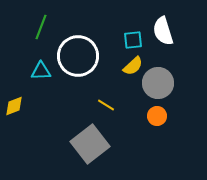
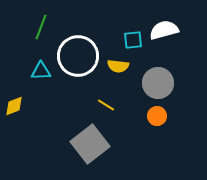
white semicircle: moved 1 px right, 1 px up; rotated 92 degrees clockwise
yellow semicircle: moved 15 px left; rotated 50 degrees clockwise
